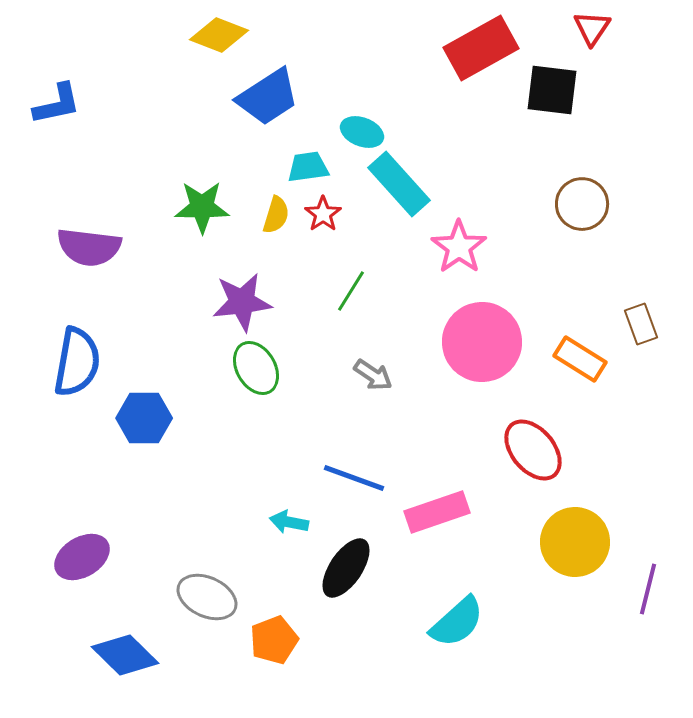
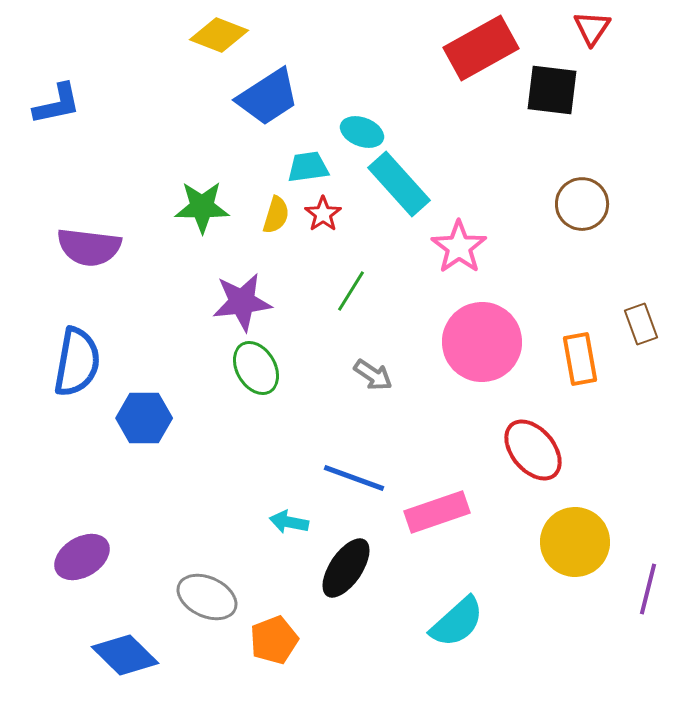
orange rectangle: rotated 48 degrees clockwise
